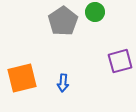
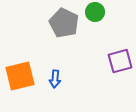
gray pentagon: moved 1 px right, 2 px down; rotated 12 degrees counterclockwise
orange square: moved 2 px left, 2 px up
blue arrow: moved 8 px left, 4 px up
